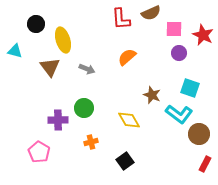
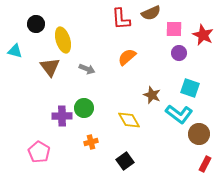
purple cross: moved 4 px right, 4 px up
